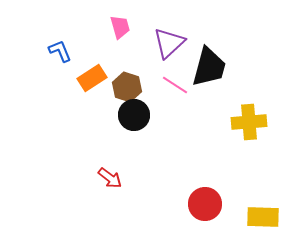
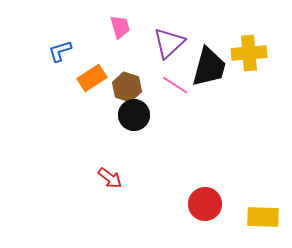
blue L-shape: rotated 85 degrees counterclockwise
yellow cross: moved 69 px up
